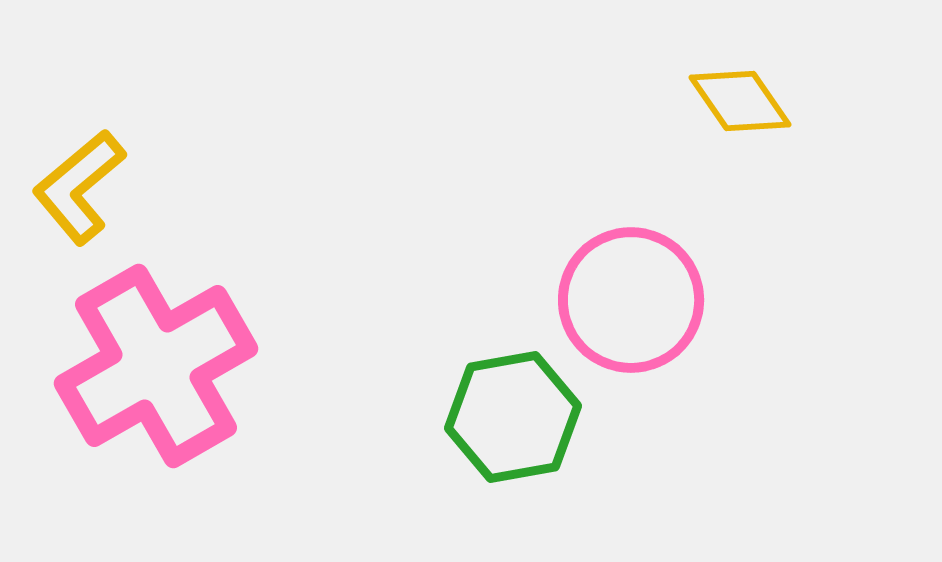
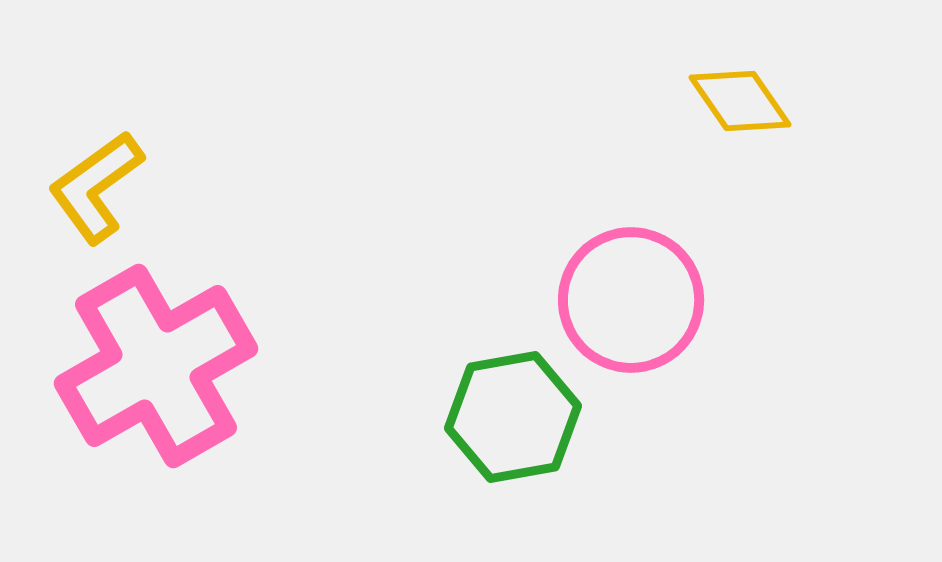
yellow L-shape: moved 17 px right; rotated 4 degrees clockwise
